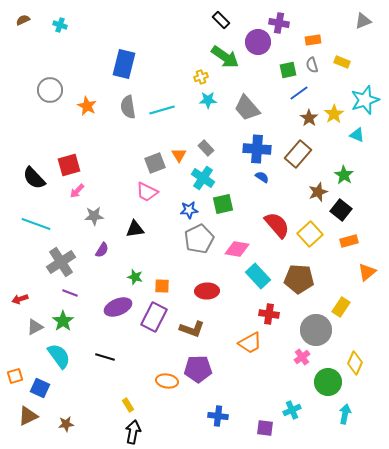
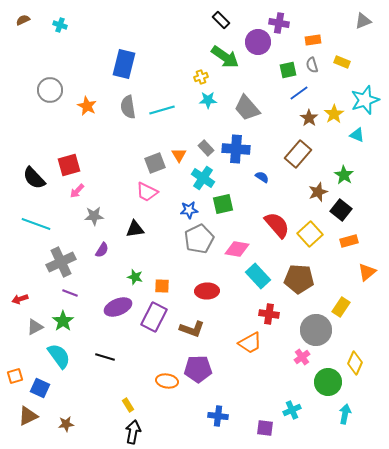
blue cross at (257, 149): moved 21 px left
gray cross at (61, 262): rotated 8 degrees clockwise
